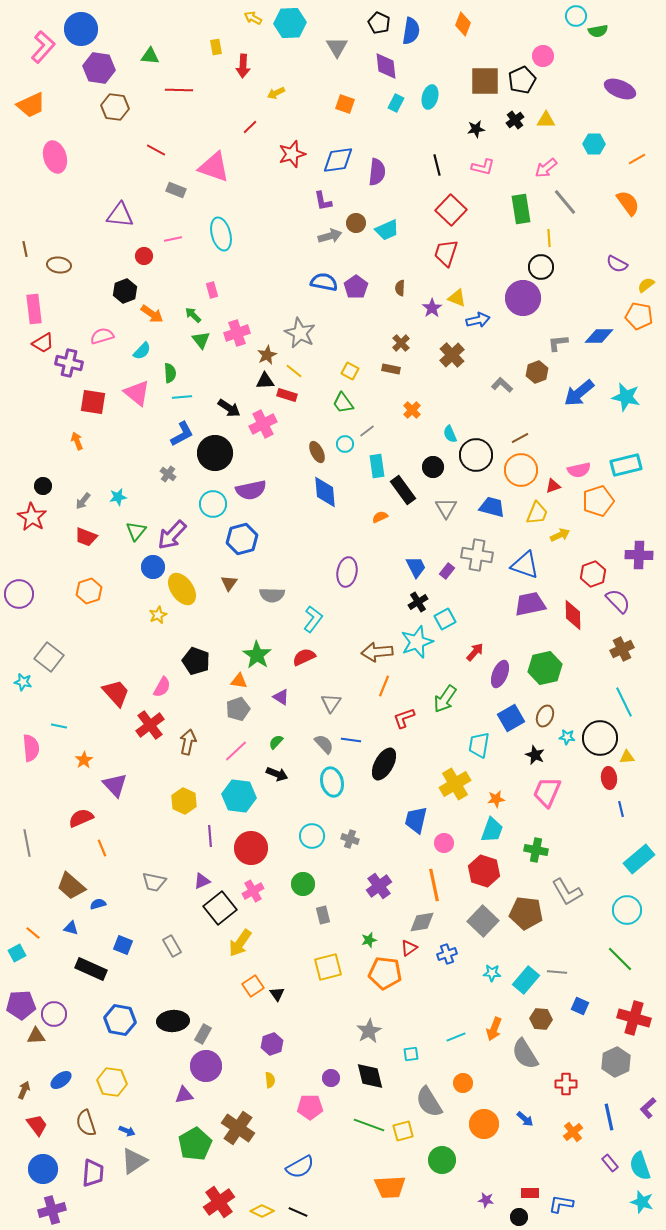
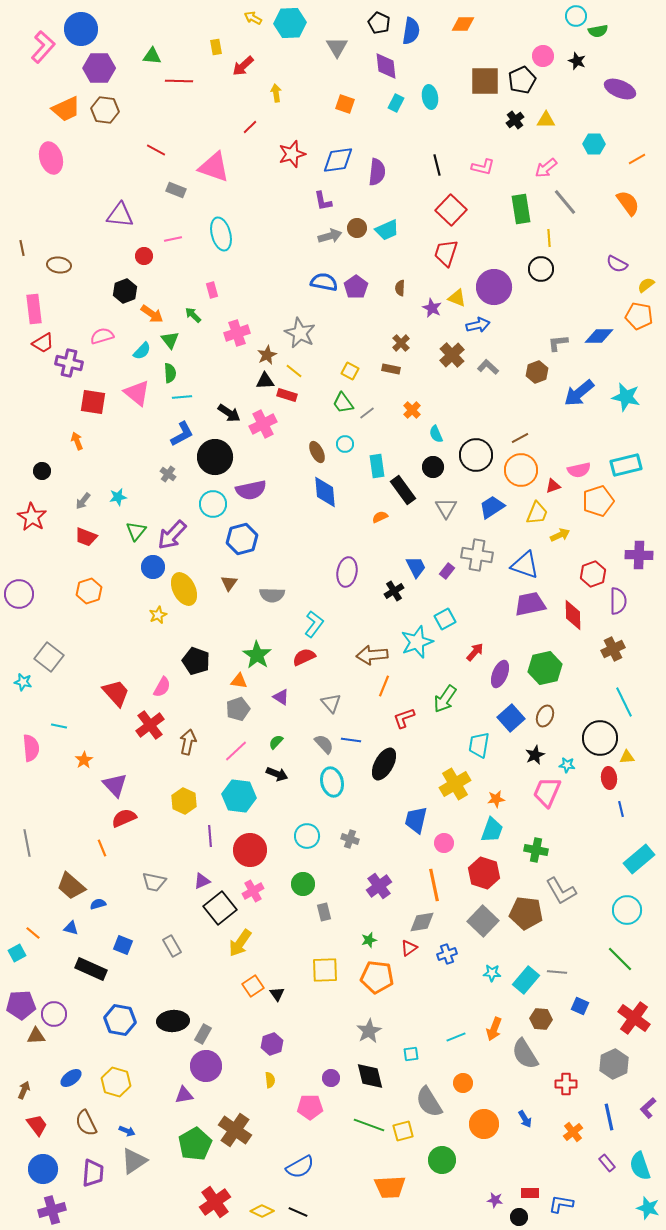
orange diamond at (463, 24): rotated 70 degrees clockwise
green triangle at (150, 56): moved 2 px right
red arrow at (243, 66): rotated 45 degrees clockwise
purple hexagon at (99, 68): rotated 8 degrees counterclockwise
red line at (179, 90): moved 9 px up
yellow arrow at (276, 93): rotated 108 degrees clockwise
cyan ellipse at (430, 97): rotated 25 degrees counterclockwise
orange trapezoid at (31, 105): moved 35 px right, 4 px down
brown hexagon at (115, 107): moved 10 px left, 3 px down
black star at (476, 129): moved 101 px right, 68 px up; rotated 30 degrees clockwise
pink ellipse at (55, 157): moved 4 px left, 1 px down
brown circle at (356, 223): moved 1 px right, 5 px down
brown line at (25, 249): moved 3 px left, 1 px up
black circle at (541, 267): moved 2 px down
purple circle at (523, 298): moved 29 px left, 11 px up
purple star at (432, 308): rotated 12 degrees counterclockwise
blue arrow at (478, 320): moved 5 px down
green triangle at (201, 340): moved 31 px left
gray L-shape at (502, 385): moved 14 px left, 18 px up
black arrow at (229, 408): moved 5 px down
gray line at (367, 431): moved 18 px up
cyan semicircle at (450, 434): moved 14 px left
black circle at (215, 453): moved 4 px down
black circle at (43, 486): moved 1 px left, 15 px up
blue trapezoid at (492, 507): rotated 48 degrees counterclockwise
yellow ellipse at (182, 589): moved 2 px right; rotated 8 degrees clockwise
purple semicircle at (618, 601): rotated 44 degrees clockwise
black cross at (418, 602): moved 24 px left, 11 px up
cyan L-shape at (313, 619): moved 1 px right, 5 px down
brown cross at (622, 649): moved 9 px left
brown arrow at (377, 652): moved 5 px left, 3 px down
gray triangle at (331, 703): rotated 15 degrees counterclockwise
blue square at (511, 718): rotated 12 degrees counterclockwise
cyan star at (567, 737): moved 28 px down
black star at (535, 755): rotated 24 degrees clockwise
red semicircle at (81, 818): moved 43 px right
cyan circle at (312, 836): moved 5 px left
red circle at (251, 848): moved 1 px left, 2 px down
red hexagon at (484, 871): moved 2 px down
gray L-shape at (567, 892): moved 6 px left, 1 px up
gray rectangle at (323, 915): moved 1 px right, 3 px up
yellow square at (328, 967): moved 3 px left, 3 px down; rotated 12 degrees clockwise
orange pentagon at (385, 973): moved 8 px left, 4 px down
red cross at (634, 1018): rotated 20 degrees clockwise
gray hexagon at (616, 1062): moved 2 px left, 2 px down
blue ellipse at (61, 1080): moved 10 px right, 2 px up
yellow hexagon at (112, 1082): moved 4 px right; rotated 8 degrees clockwise
blue arrow at (525, 1119): rotated 18 degrees clockwise
brown semicircle at (86, 1123): rotated 8 degrees counterclockwise
brown cross at (238, 1128): moved 3 px left, 2 px down
purple rectangle at (610, 1163): moved 3 px left
purple star at (486, 1200): moved 9 px right
red cross at (219, 1202): moved 4 px left
cyan star at (642, 1202): moved 6 px right, 6 px down
